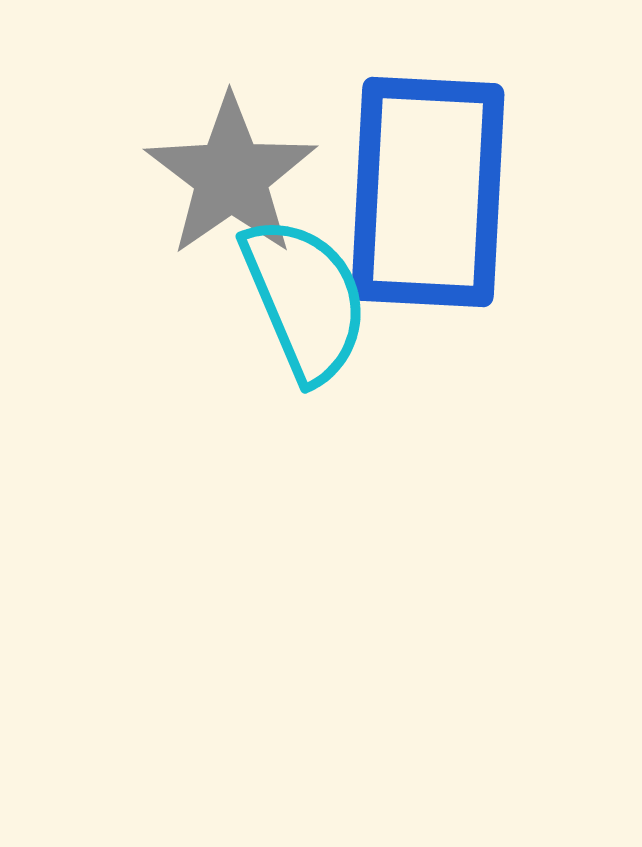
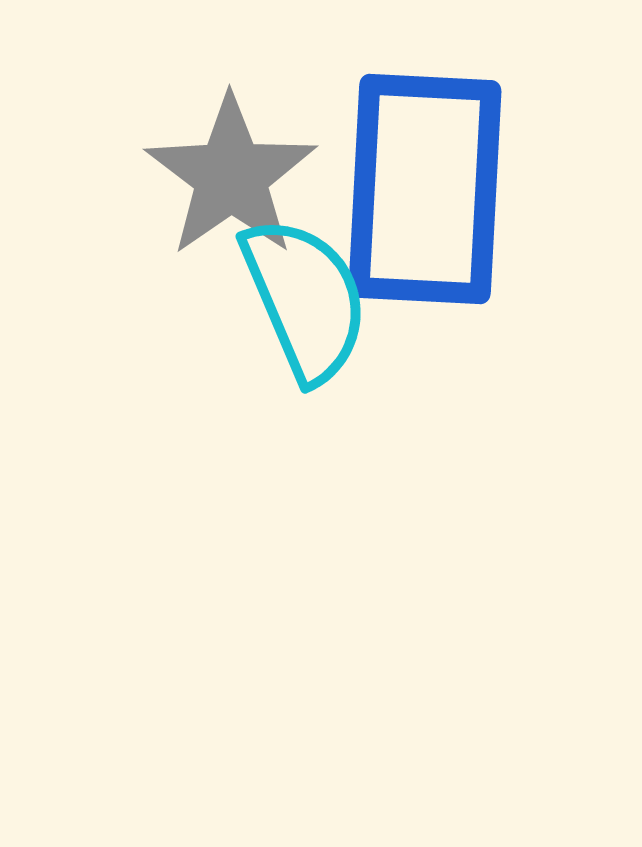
blue rectangle: moved 3 px left, 3 px up
